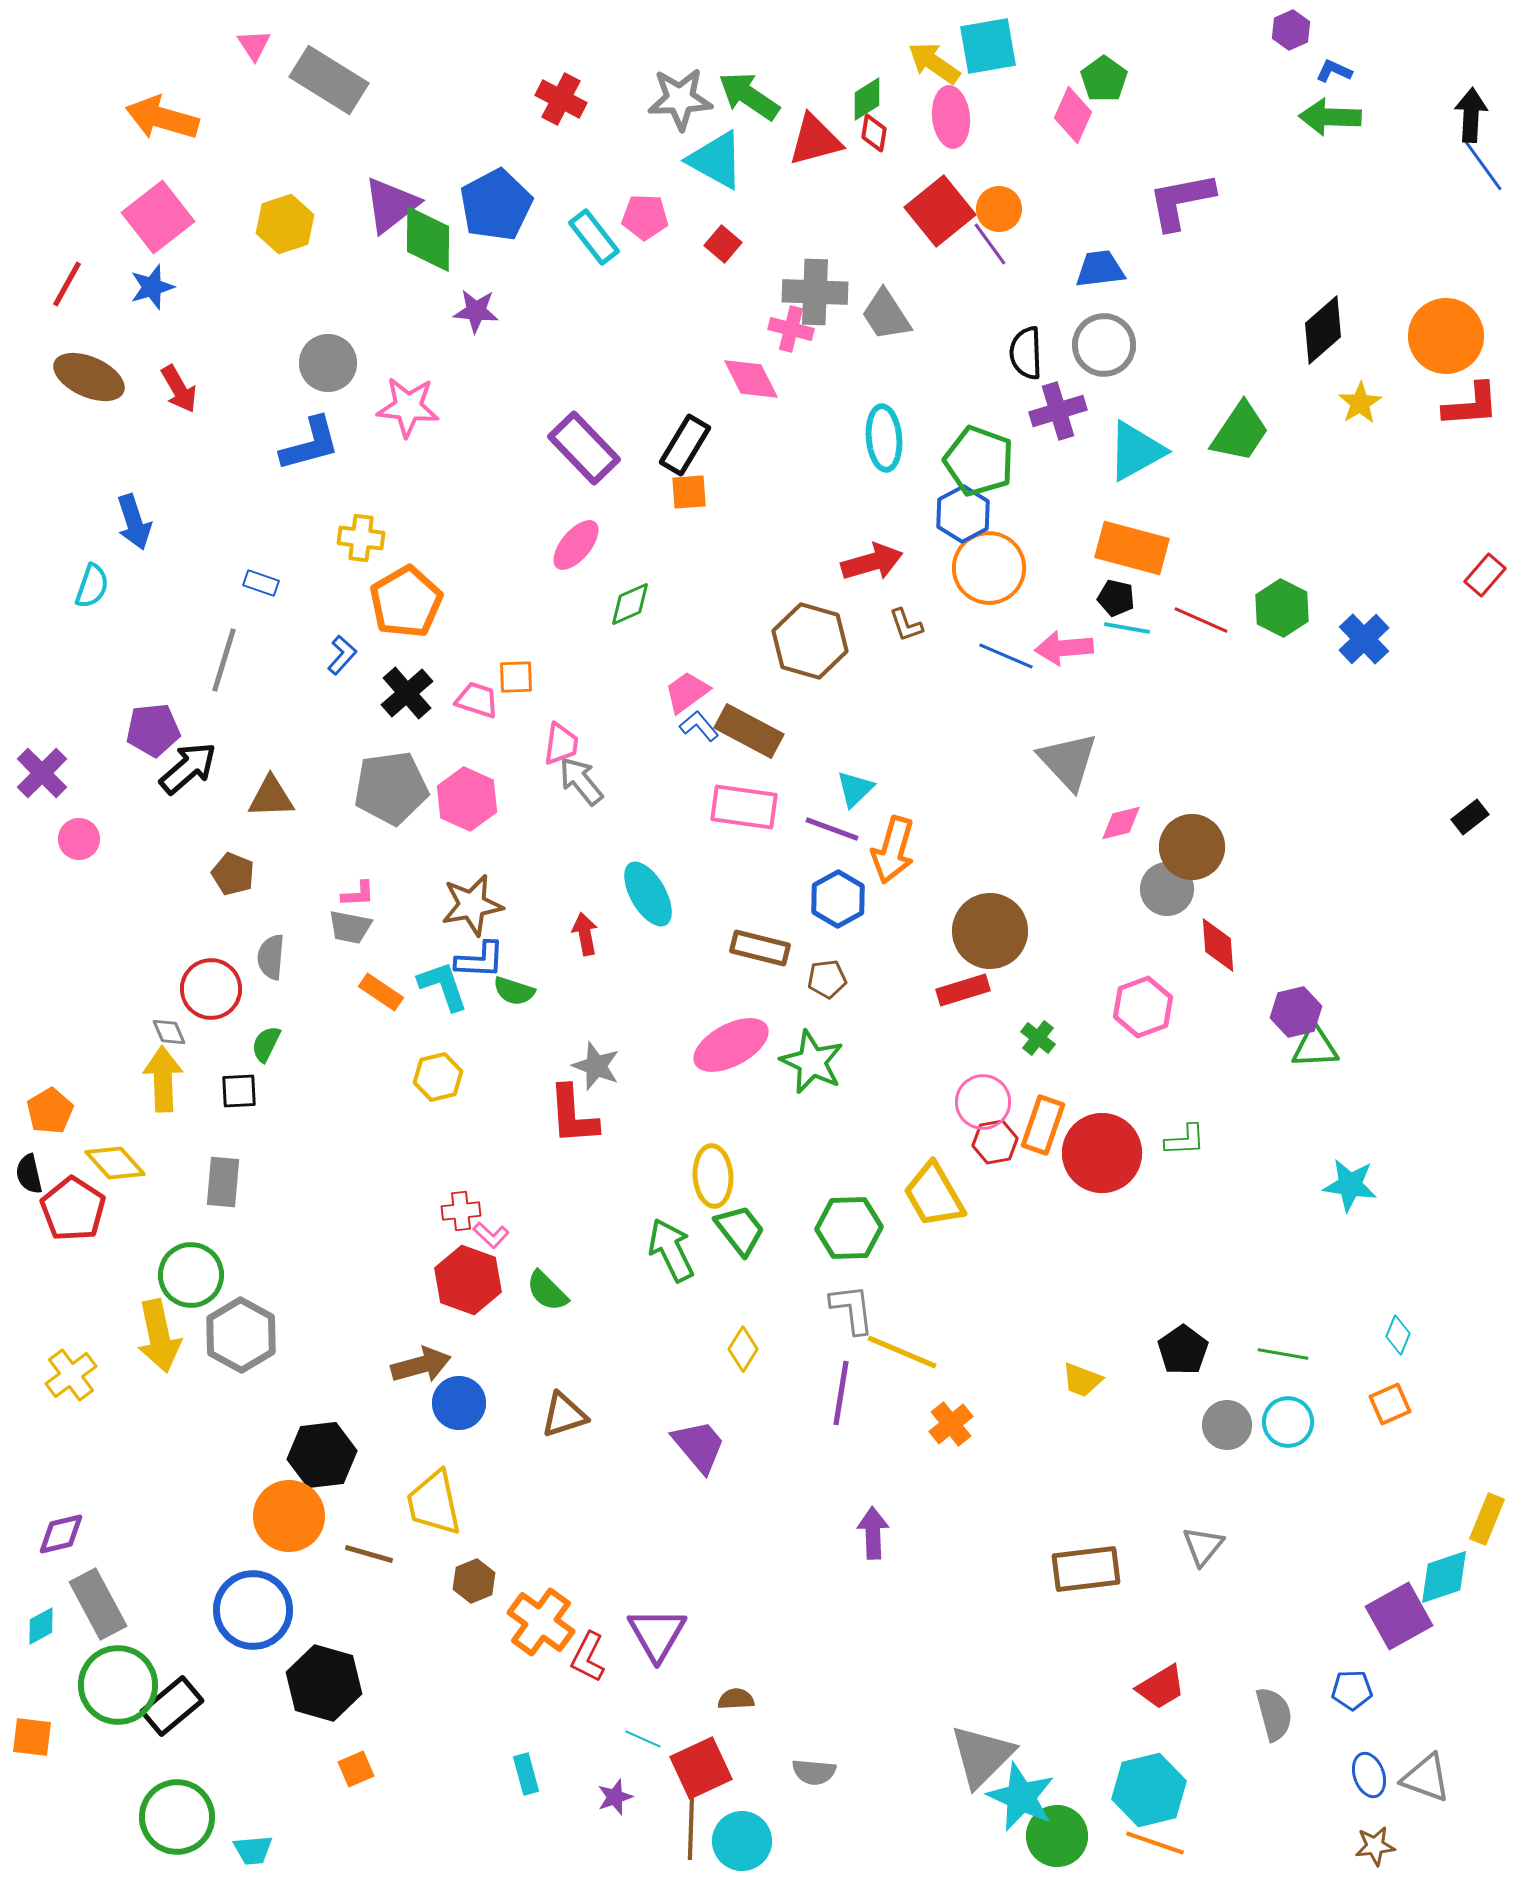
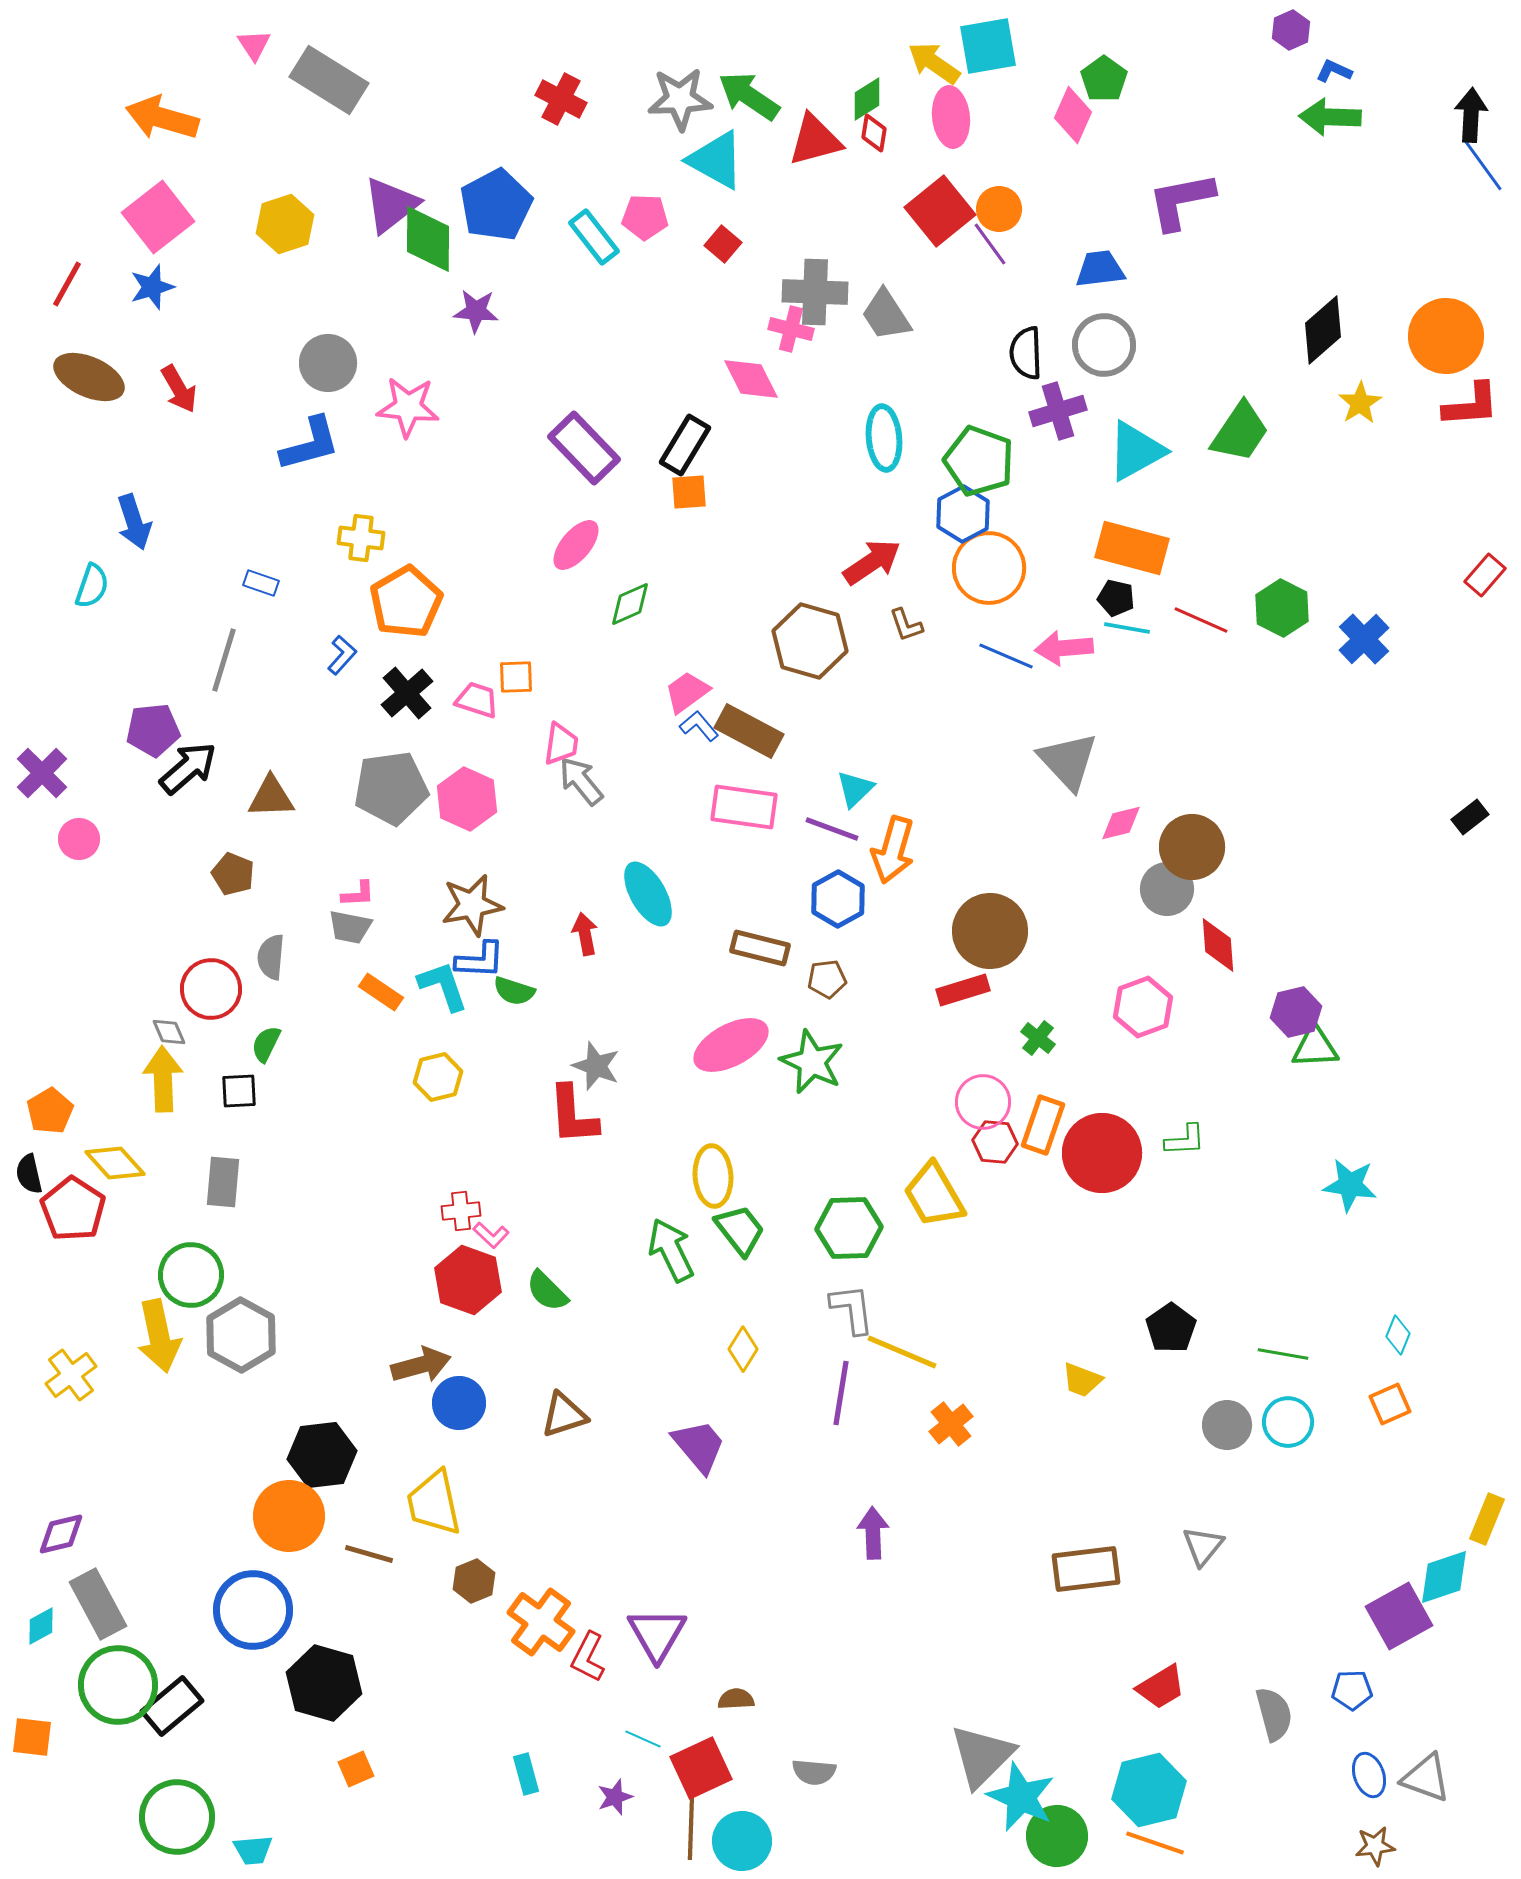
red arrow at (872, 562): rotated 18 degrees counterclockwise
red hexagon at (995, 1142): rotated 15 degrees clockwise
black pentagon at (1183, 1350): moved 12 px left, 22 px up
